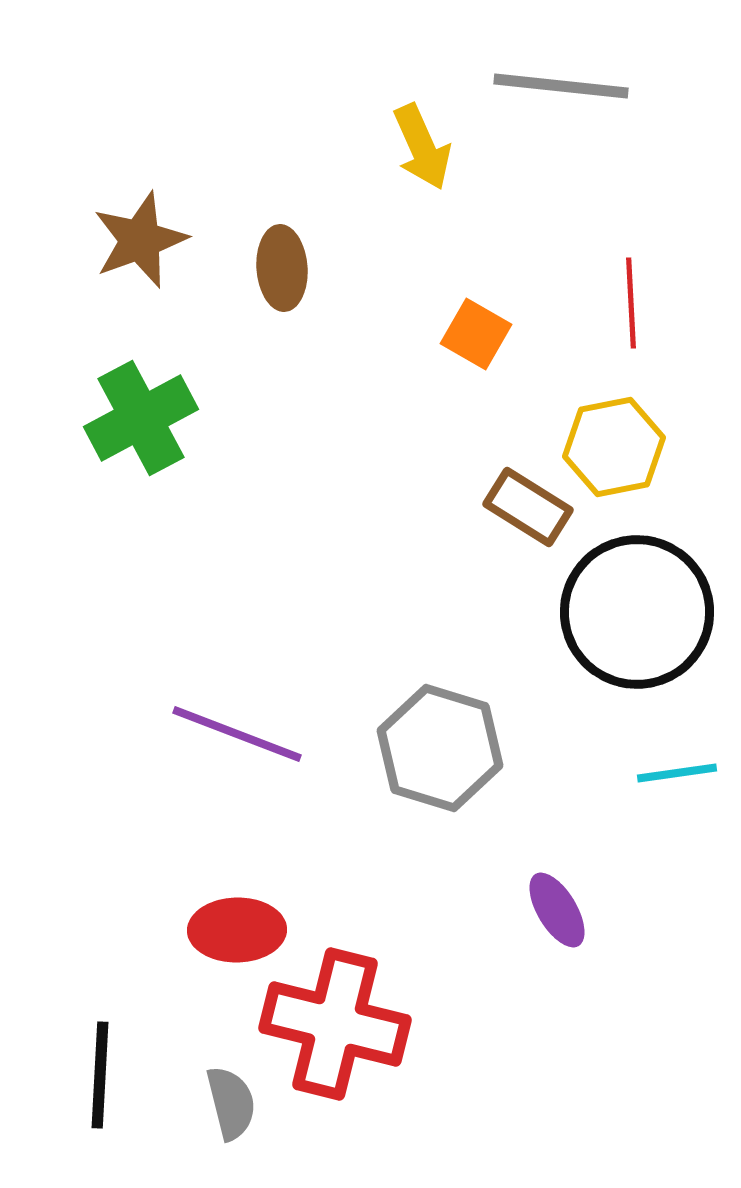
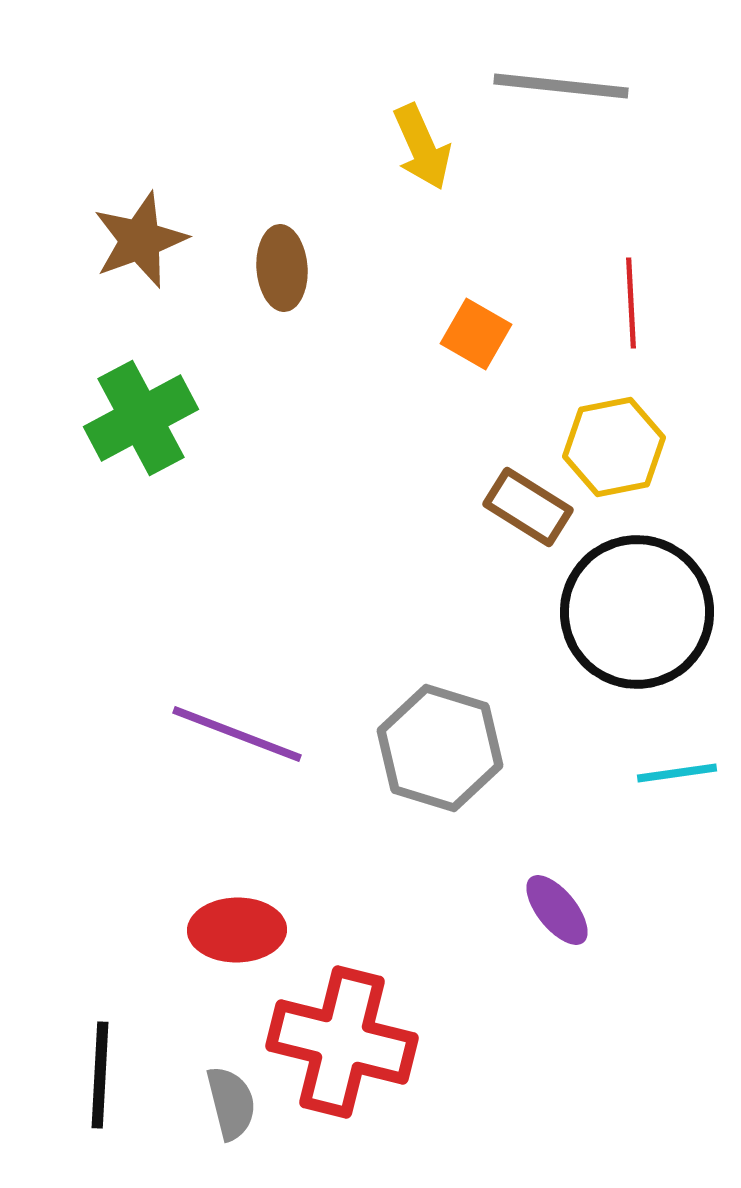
purple ellipse: rotated 8 degrees counterclockwise
red cross: moved 7 px right, 18 px down
